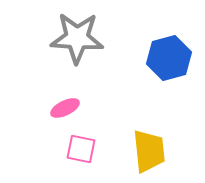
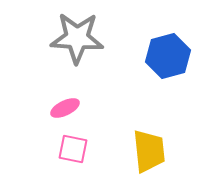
blue hexagon: moved 1 px left, 2 px up
pink square: moved 8 px left
